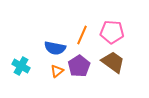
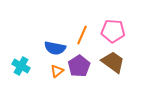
pink pentagon: moved 1 px right, 1 px up
